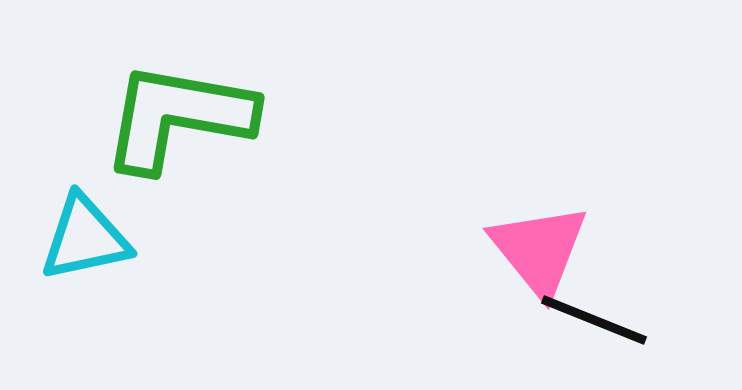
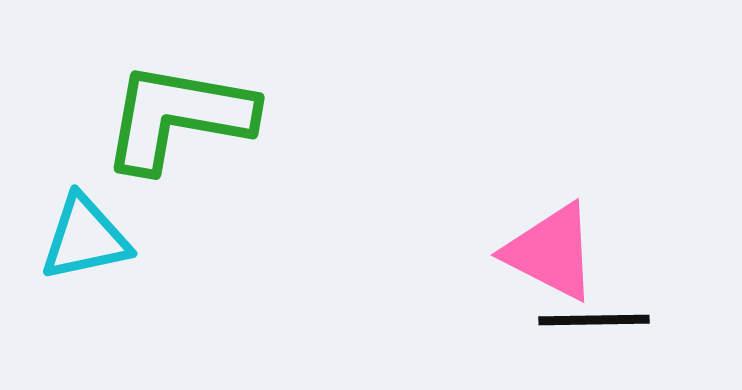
pink triangle: moved 12 px right, 2 px down; rotated 24 degrees counterclockwise
black line: rotated 23 degrees counterclockwise
